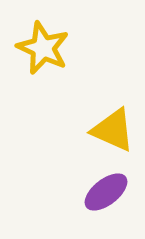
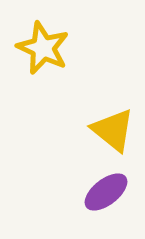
yellow triangle: rotated 15 degrees clockwise
